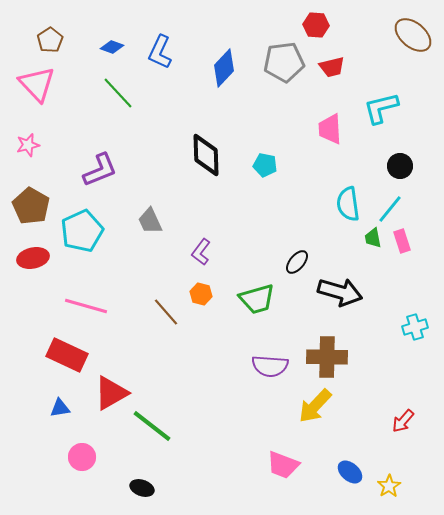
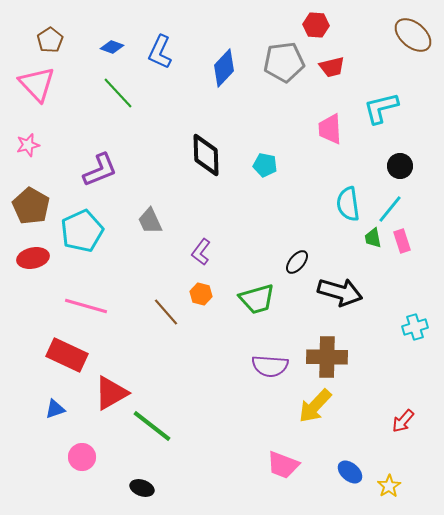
blue triangle at (60, 408): moved 5 px left, 1 px down; rotated 10 degrees counterclockwise
